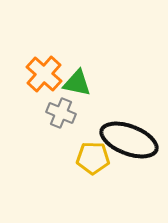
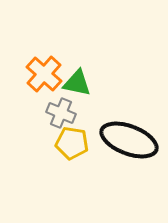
yellow pentagon: moved 21 px left, 15 px up; rotated 8 degrees clockwise
